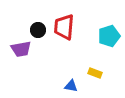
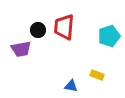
yellow rectangle: moved 2 px right, 2 px down
